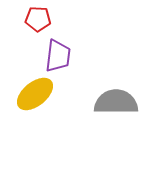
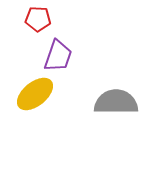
purple trapezoid: rotated 12 degrees clockwise
